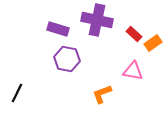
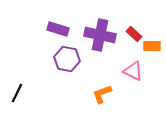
purple cross: moved 3 px right, 15 px down
orange rectangle: moved 1 px left, 3 px down; rotated 36 degrees clockwise
pink triangle: rotated 15 degrees clockwise
